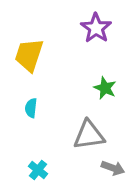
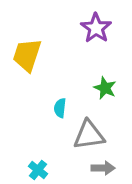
yellow trapezoid: moved 2 px left
cyan semicircle: moved 29 px right
gray arrow: moved 10 px left; rotated 20 degrees counterclockwise
